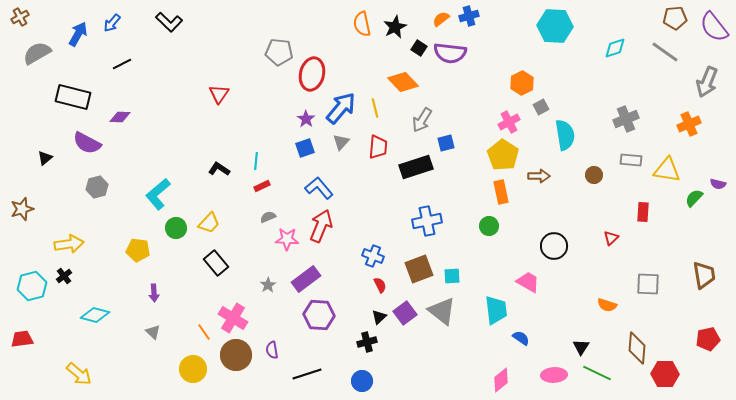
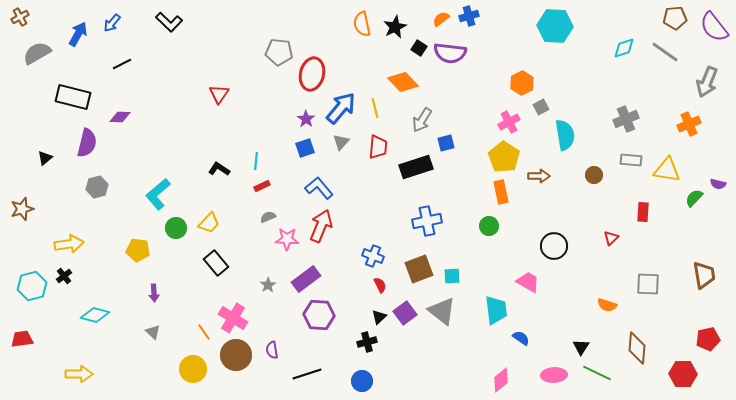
cyan diamond at (615, 48): moved 9 px right
purple semicircle at (87, 143): rotated 104 degrees counterclockwise
yellow pentagon at (503, 155): moved 1 px right, 2 px down
yellow arrow at (79, 374): rotated 40 degrees counterclockwise
red hexagon at (665, 374): moved 18 px right
